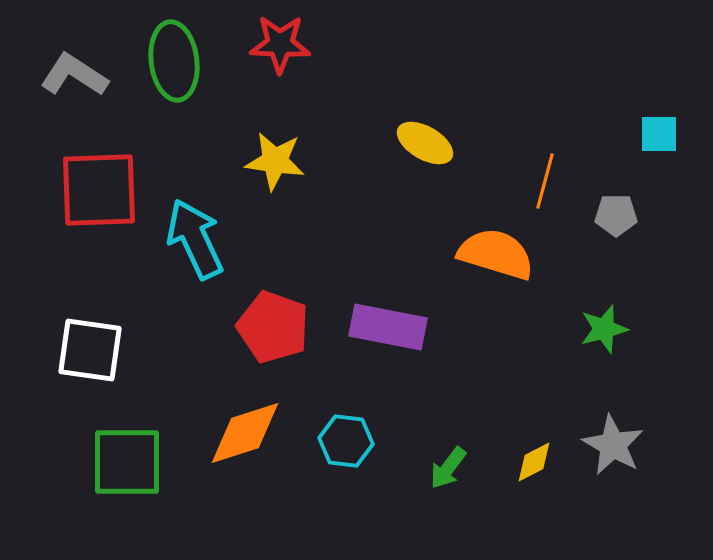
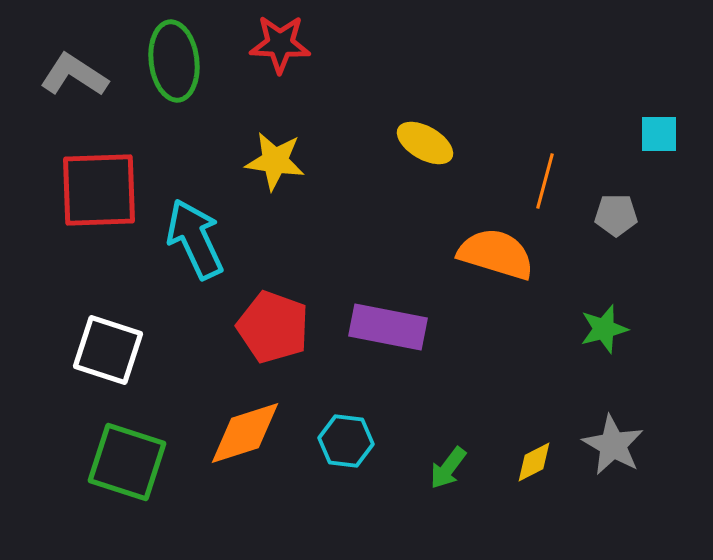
white square: moved 18 px right; rotated 10 degrees clockwise
green square: rotated 18 degrees clockwise
